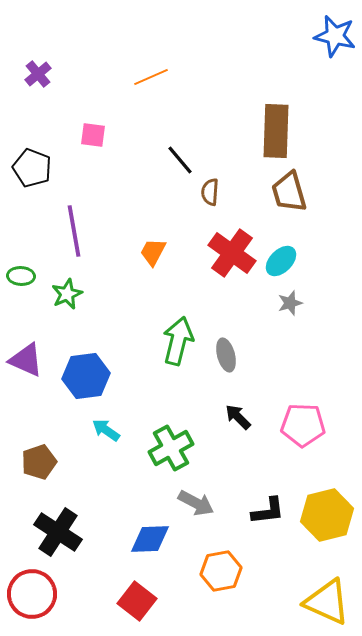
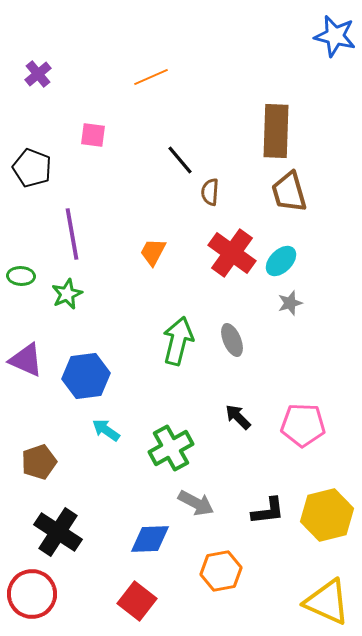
purple line: moved 2 px left, 3 px down
gray ellipse: moved 6 px right, 15 px up; rotated 8 degrees counterclockwise
